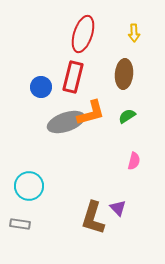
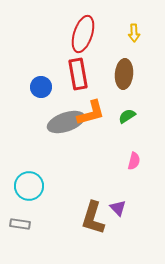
red rectangle: moved 5 px right, 3 px up; rotated 24 degrees counterclockwise
